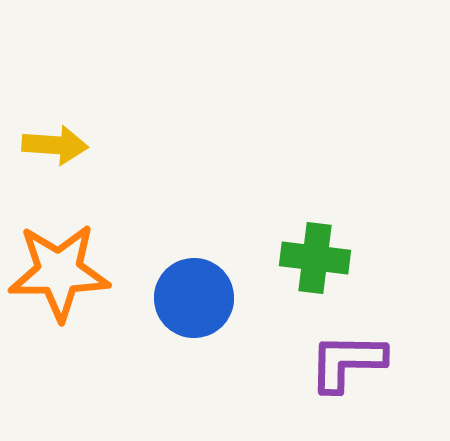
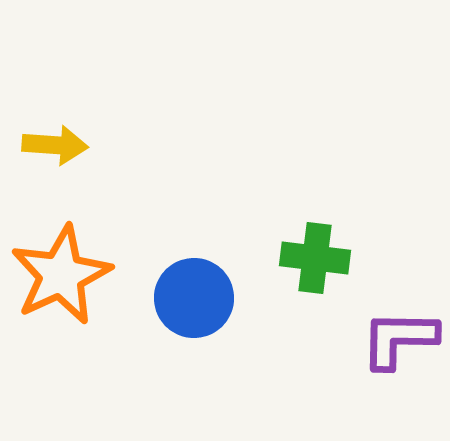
orange star: moved 2 px right, 3 px down; rotated 24 degrees counterclockwise
purple L-shape: moved 52 px right, 23 px up
